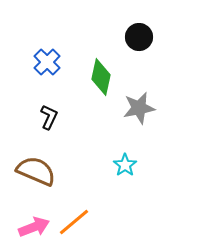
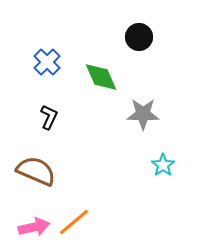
green diamond: rotated 36 degrees counterclockwise
gray star: moved 4 px right, 6 px down; rotated 12 degrees clockwise
cyan star: moved 38 px right
pink arrow: rotated 8 degrees clockwise
